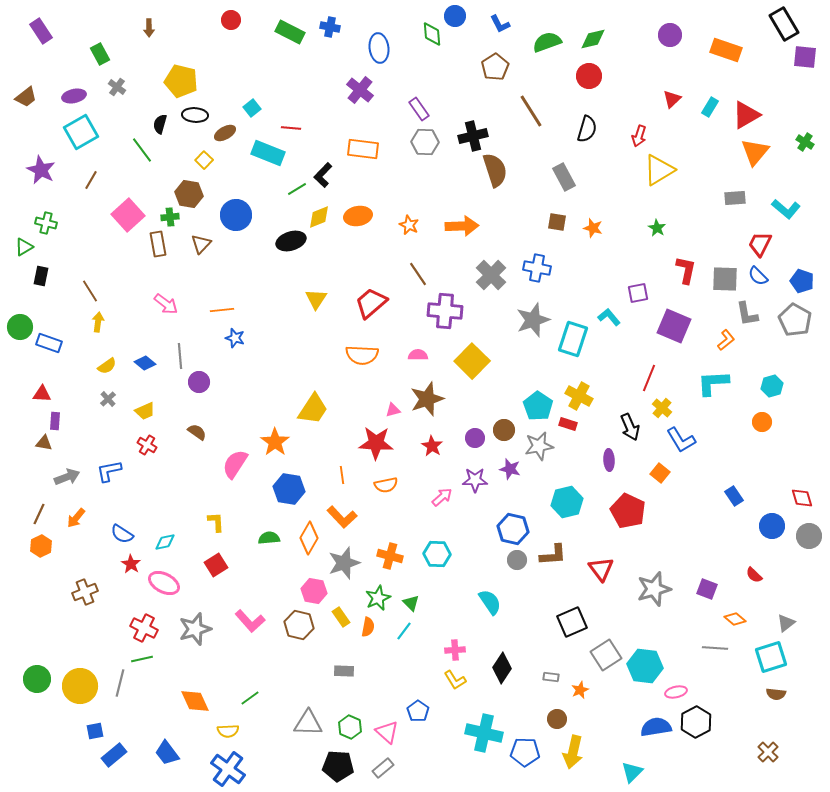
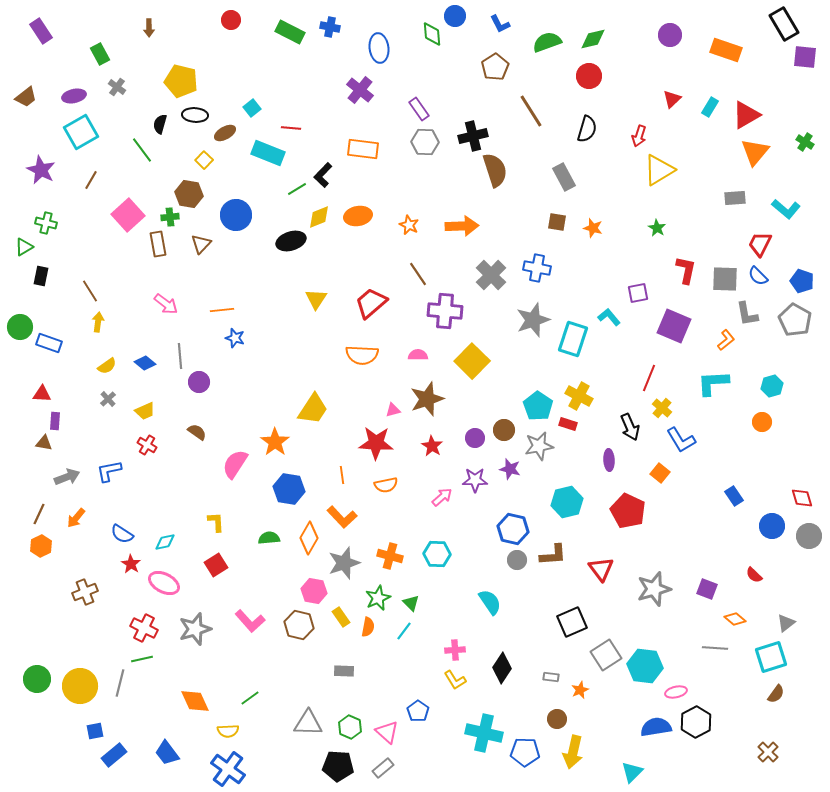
brown semicircle at (776, 694): rotated 60 degrees counterclockwise
